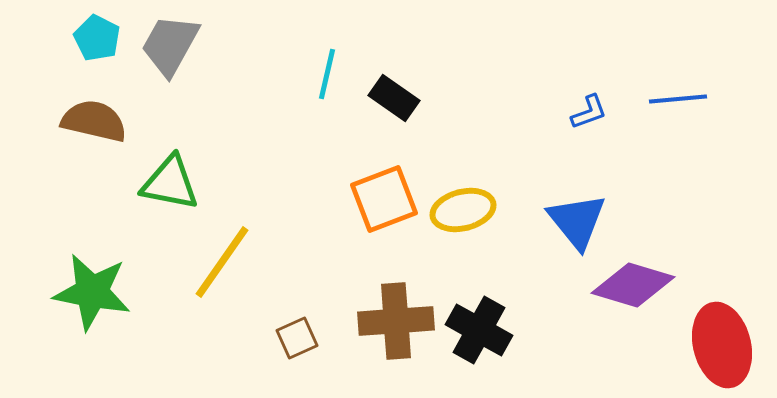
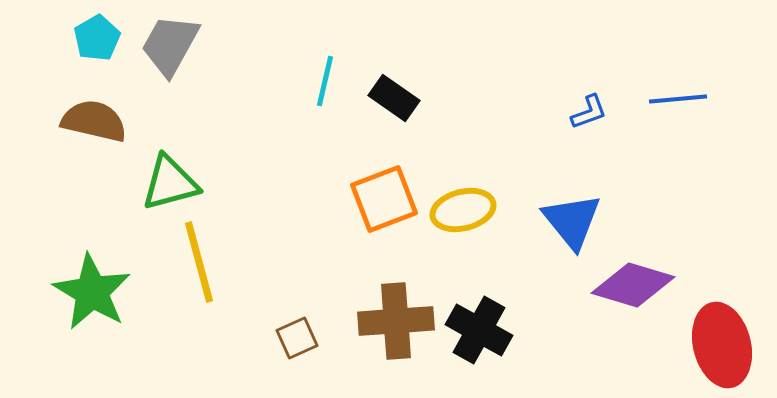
cyan pentagon: rotated 15 degrees clockwise
cyan line: moved 2 px left, 7 px down
green triangle: rotated 26 degrees counterclockwise
blue triangle: moved 5 px left
yellow line: moved 23 px left; rotated 50 degrees counterclockwise
green star: rotated 20 degrees clockwise
